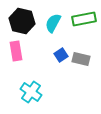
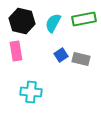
cyan cross: rotated 30 degrees counterclockwise
